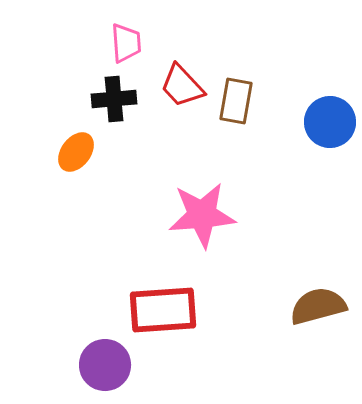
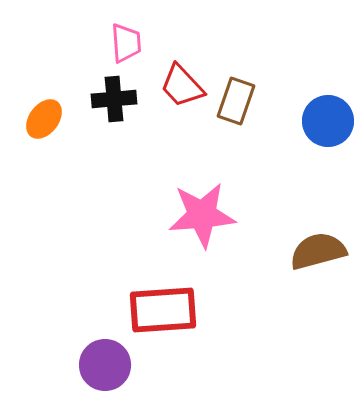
brown rectangle: rotated 9 degrees clockwise
blue circle: moved 2 px left, 1 px up
orange ellipse: moved 32 px left, 33 px up
brown semicircle: moved 55 px up
